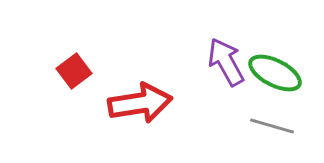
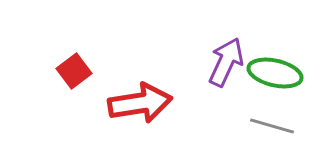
purple arrow: rotated 54 degrees clockwise
green ellipse: rotated 14 degrees counterclockwise
